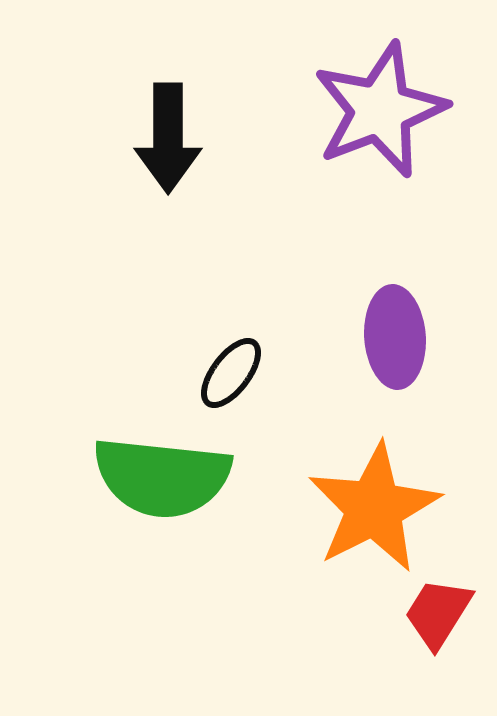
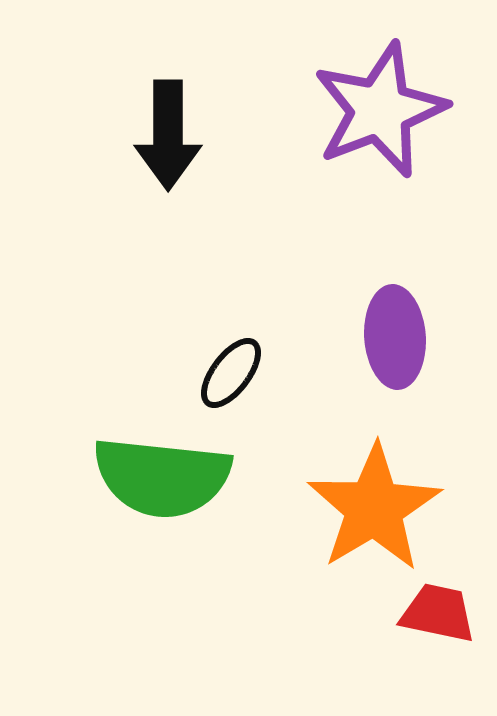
black arrow: moved 3 px up
orange star: rotated 4 degrees counterclockwise
red trapezoid: rotated 70 degrees clockwise
